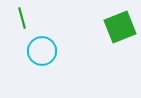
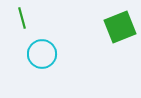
cyan circle: moved 3 px down
